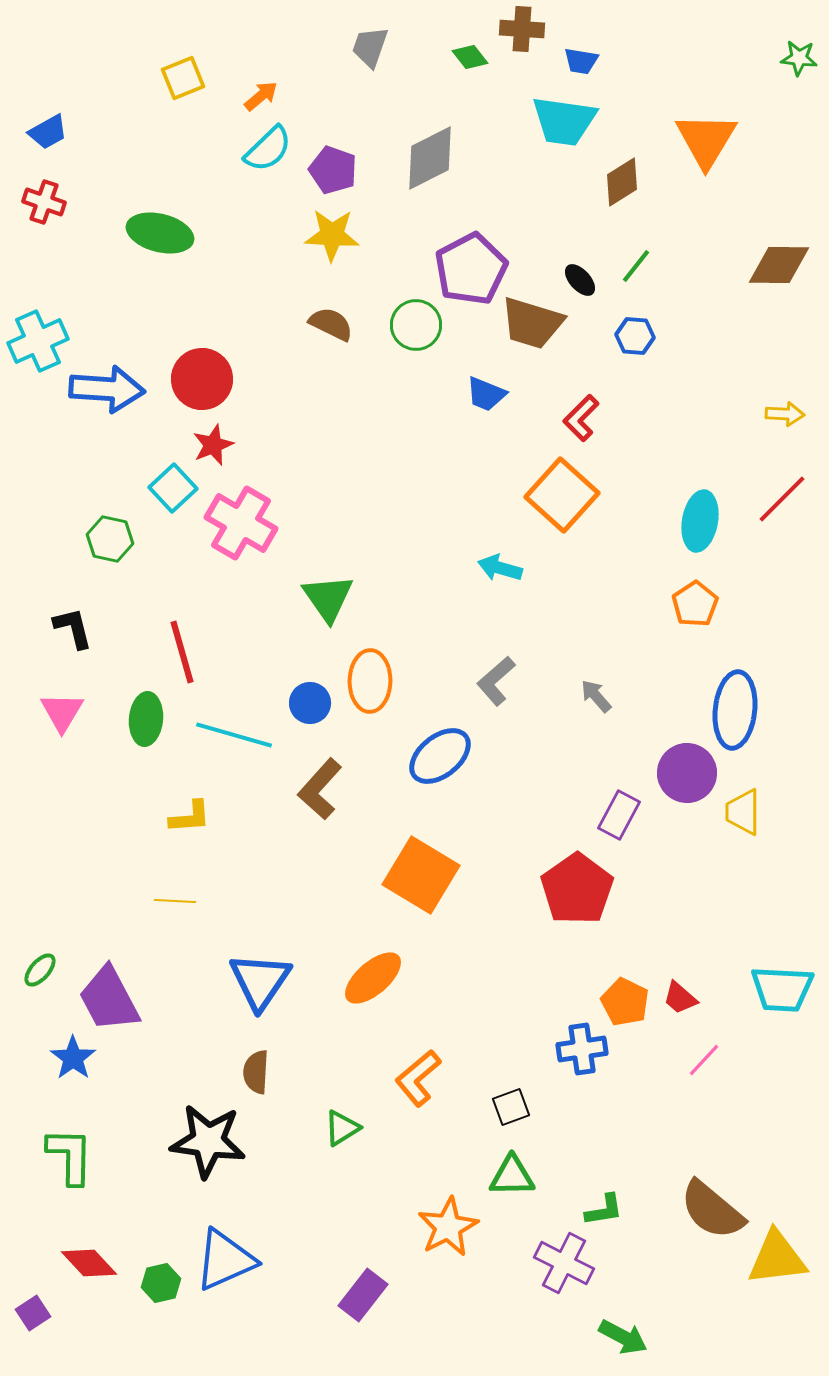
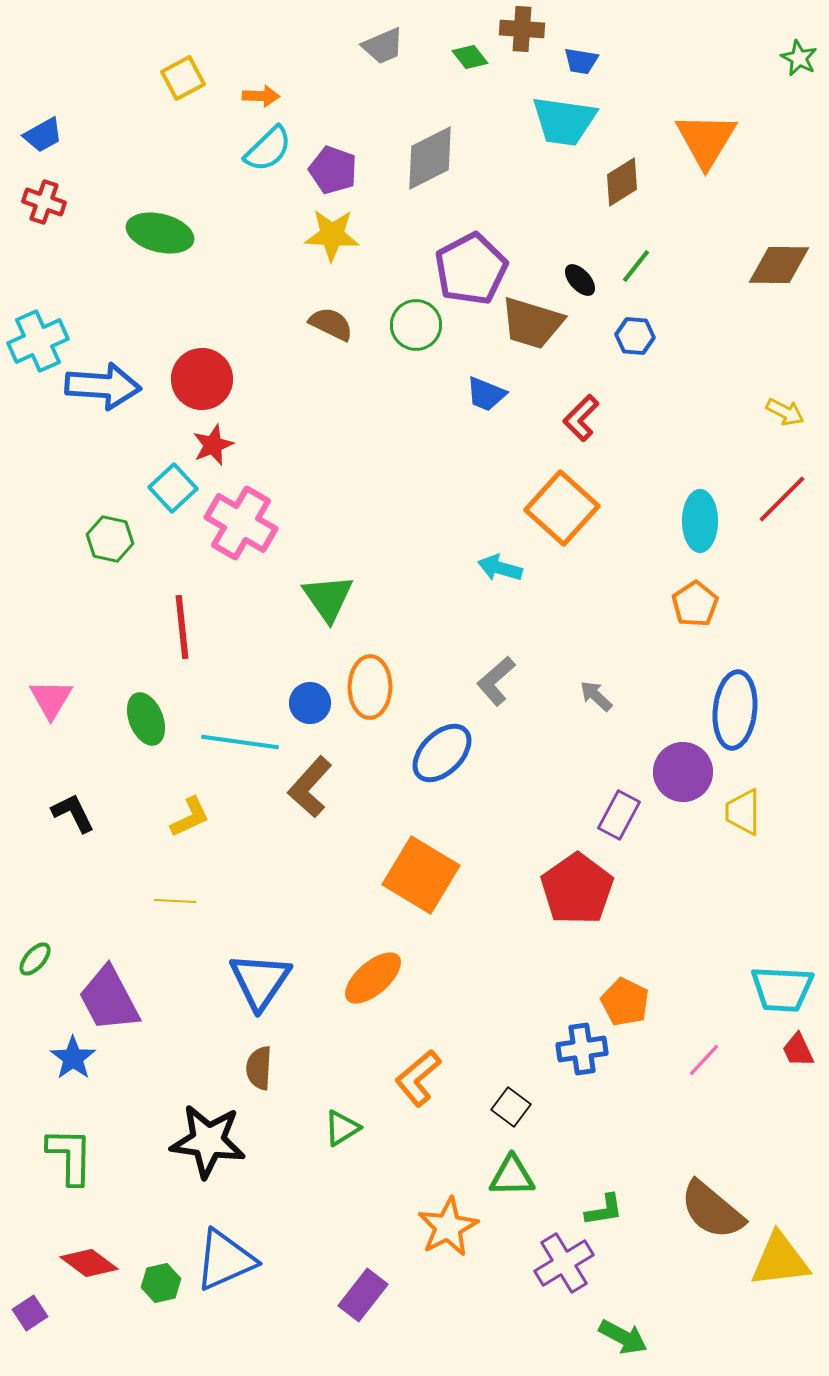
gray trapezoid at (370, 47): moved 13 px right, 1 px up; rotated 132 degrees counterclockwise
green star at (799, 58): rotated 21 degrees clockwise
yellow square at (183, 78): rotated 6 degrees counterclockwise
orange arrow at (261, 96): rotated 42 degrees clockwise
blue trapezoid at (48, 132): moved 5 px left, 3 px down
blue arrow at (107, 389): moved 4 px left, 3 px up
yellow arrow at (785, 414): moved 2 px up; rotated 24 degrees clockwise
orange square at (562, 495): moved 13 px down
cyan ellipse at (700, 521): rotated 10 degrees counterclockwise
black L-shape at (73, 628): moved 185 px down; rotated 12 degrees counterclockwise
red line at (182, 652): moved 25 px up; rotated 10 degrees clockwise
orange ellipse at (370, 681): moved 6 px down
gray arrow at (596, 696): rotated 6 degrees counterclockwise
pink triangle at (62, 712): moved 11 px left, 13 px up
green ellipse at (146, 719): rotated 27 degrees counterclockwise
cyan line at (234, 735): moved 6 px right, 7 px down; rotated 8 degrees counterclockwise
blue ellipse at (440, 756): moved 2 px right, 3 px up; rotated 6 degrees counterclockwise
purple circle at (687, 773): moved 4 px left, 1 px up
brown L-shape at (320, 789): moved 10 px left, 2 px up
yellow L-shape at (190, 817): rotated 21 degrees counterclockwise
green ellipse at (40, 970): moved 5 px left, 11 px up
red trapezoid at (680, 998): moved 118 px right, 52 px down; rotated 24 degrees clockwise
brown semicircle at (256, 1072): moved 3 px right, 4 px up
black square at (511, 1107): rotated 33 degrees counterclockwise
yellow triangle at (777, 1258): moved 3 px right, 2 px down
red diamond at (89, 1263): rotated 10 degrees counterclockwise
purple cross at (564, 1263): rotated 32 degrees clockwise
purple square at (33, 1313): moved 3 px left
